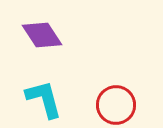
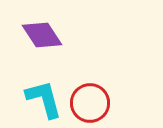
red circle: moved 26 px left, 2 px up
